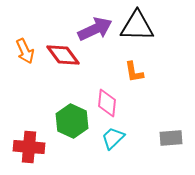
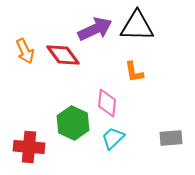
green hexagon: moved 1 px right, 2 px down
